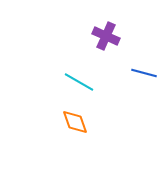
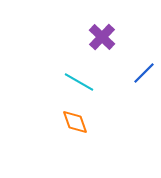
purple cross: moved 4 px left, 1 px down; rotated 20 degrees clockwise
blue line: rotated 60 degrees counterclockwise
